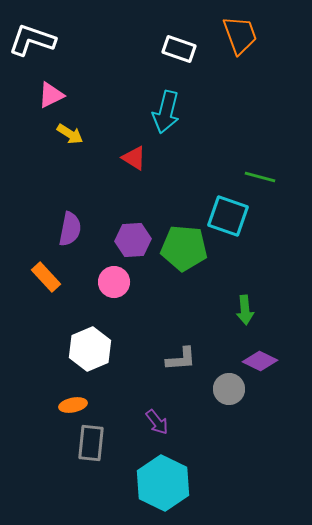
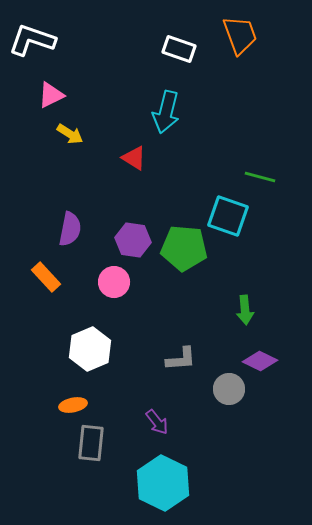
purple hexagon: rotated 12 degrees clockwise
